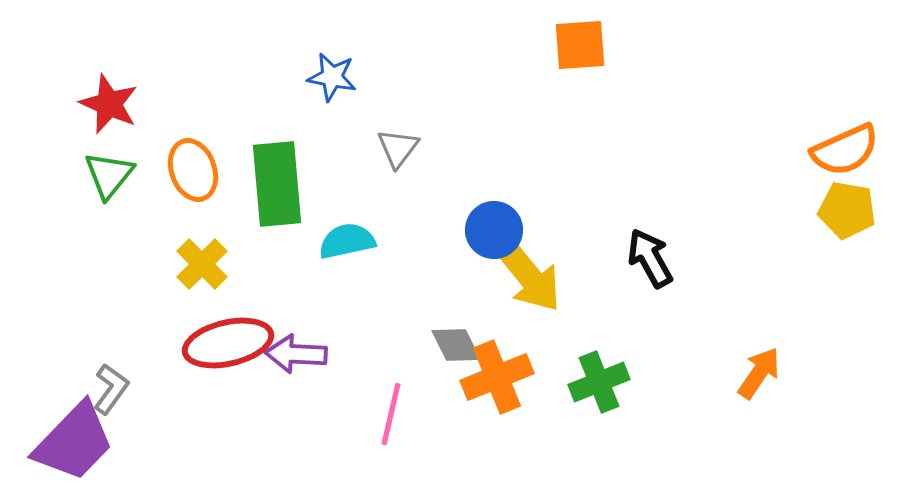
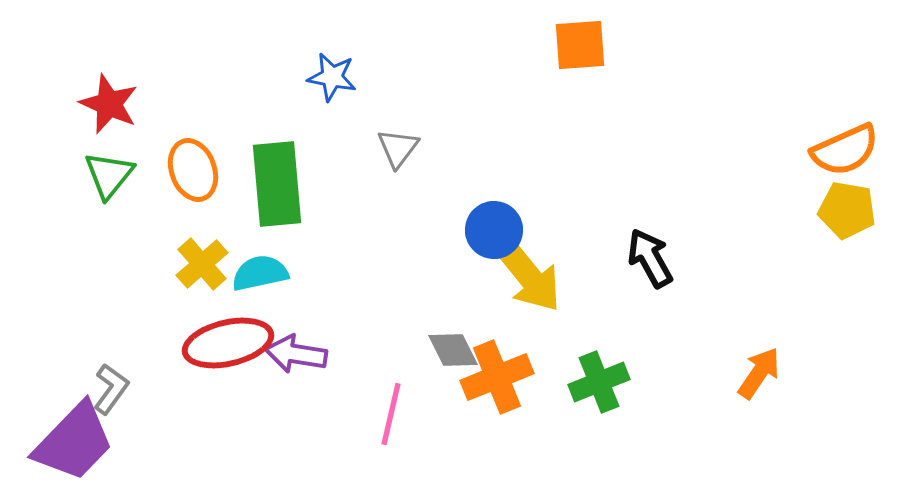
cyan semicircle: moved 87 px left, 32 px down
yellow cross: rotated 4 degrees clockwise
gray diamond: moved 3 px left, 5 px down
purple arrow: rotated 6 degrees clockwise
